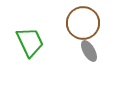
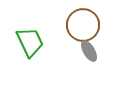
brown circle: moved 2 px down
